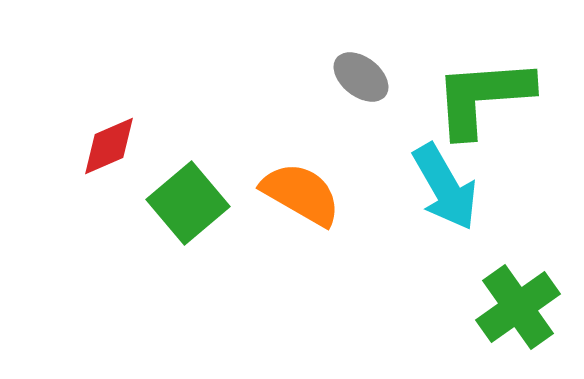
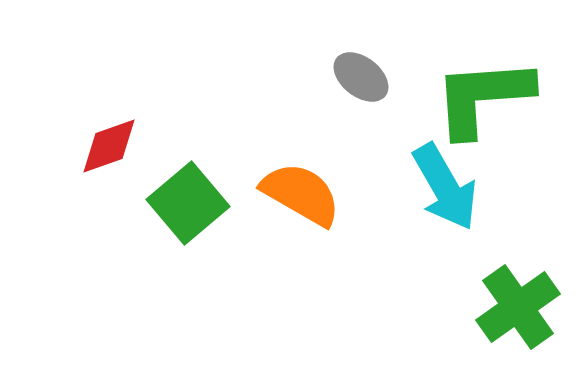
red diamond: rotated 4 degrees clockwise
